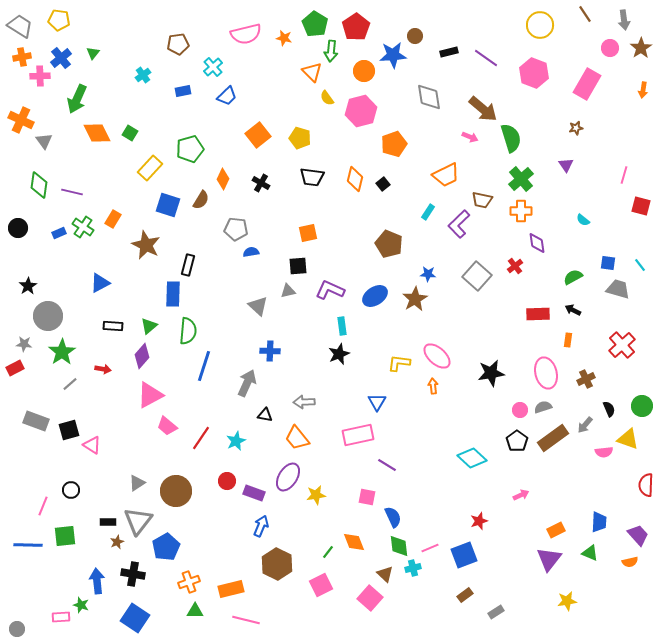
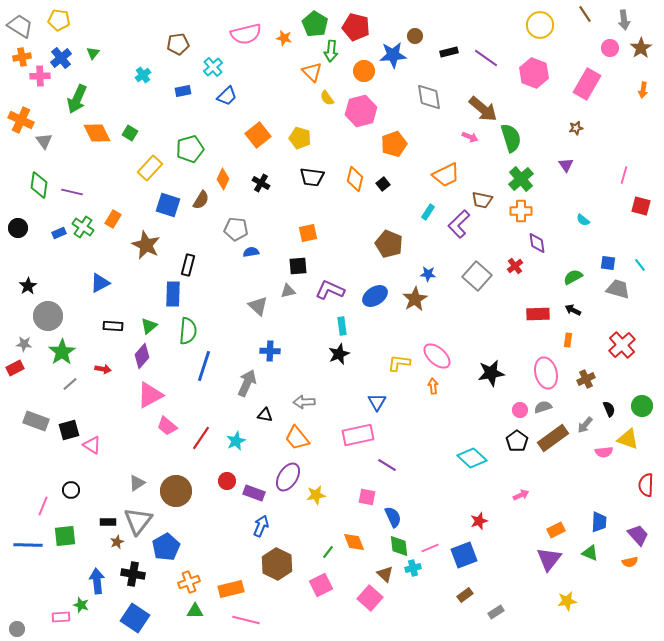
red pentagon at (356, 27): rotated 24 degrees counterclockwise
